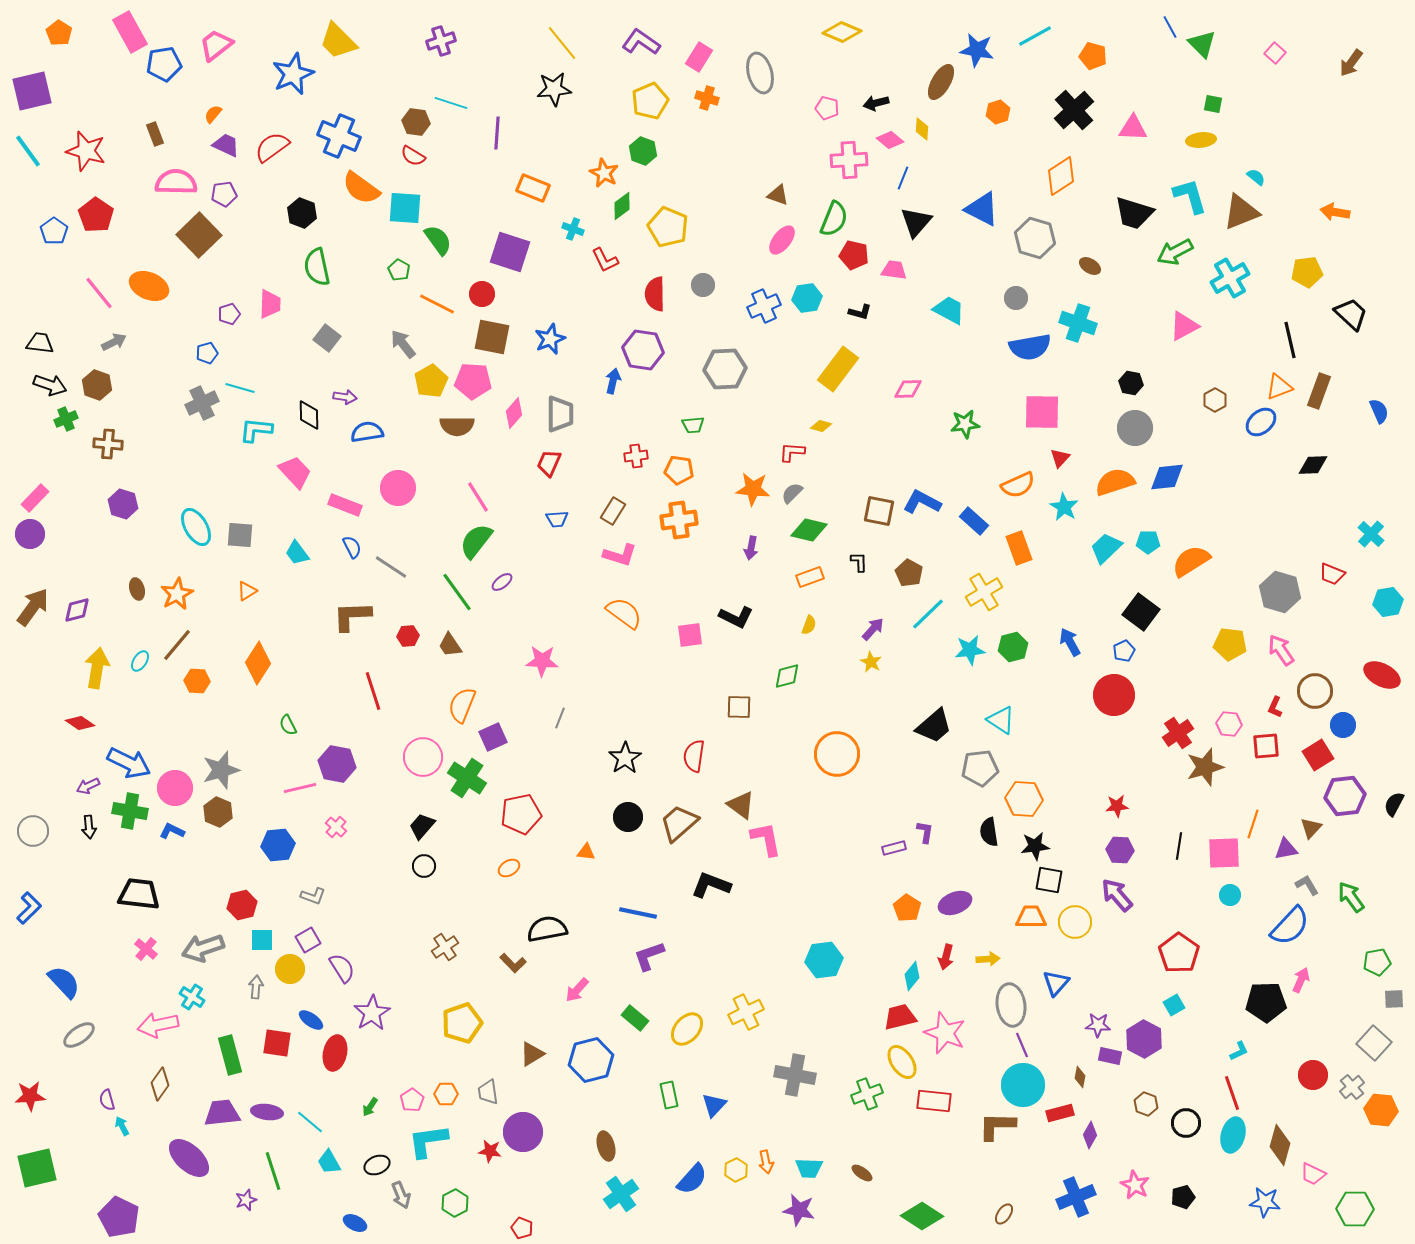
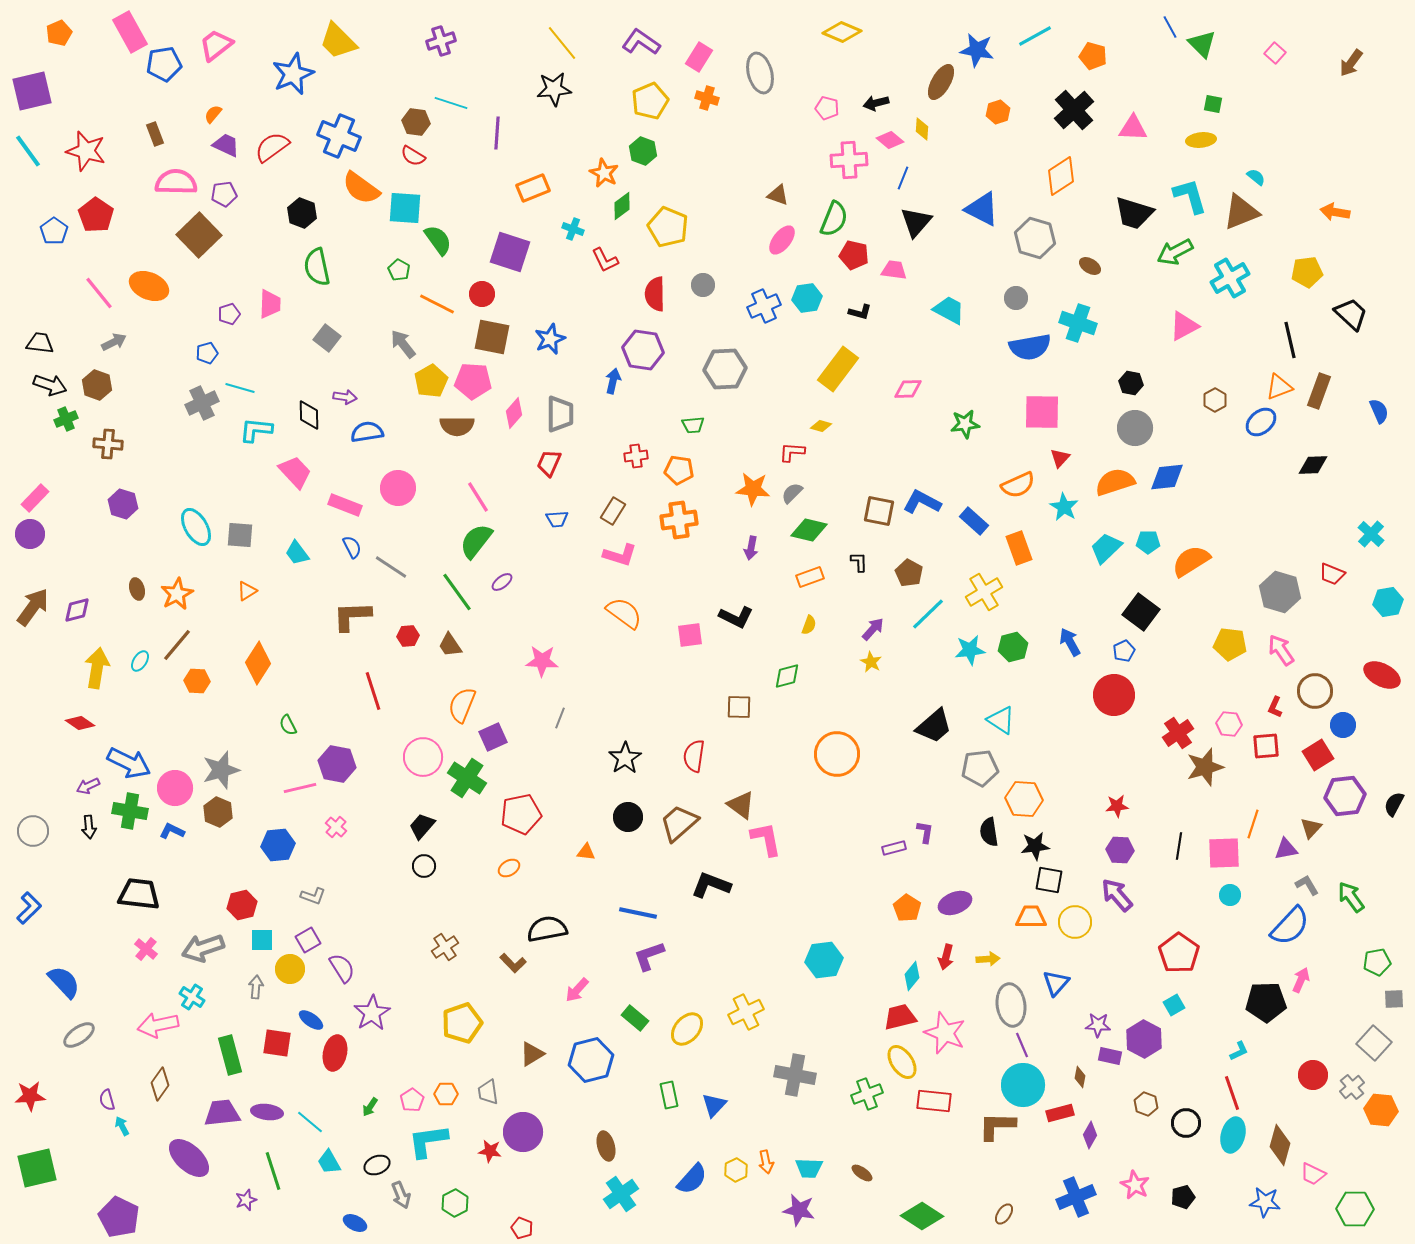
orange pentagon at (59, 33): rotated 15 degrees clockwise
orange rectangle at (533, 188): rotated 44 degrees counterclockwise
